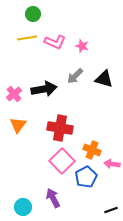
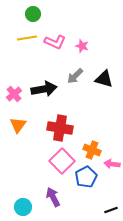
purple arrow: moved 1 px up
